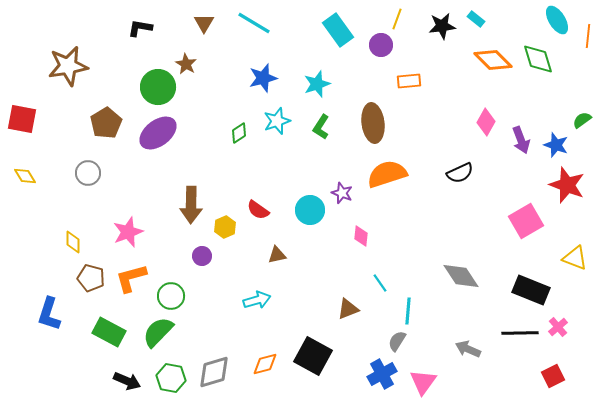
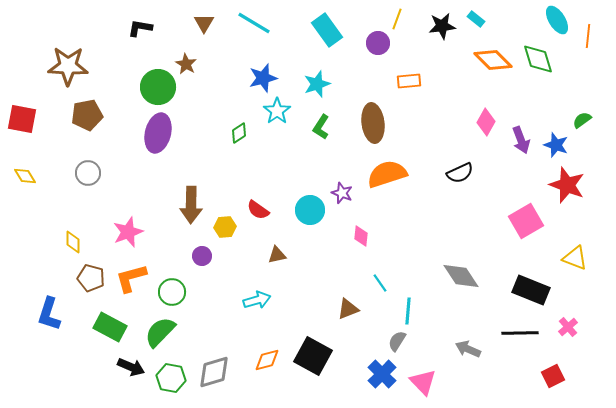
cyan rectangle at (338, 30): moved 11 px left
purple circle at (381, 45): moved 3 px left, 2 px up
brown star at (68, 66): rotated 12 degrees clockwise
cyan star at (277, 121): moved 10 px up; rotated 16 degrees counterclockwise
brown pentagon at (106, 123): moved 19 px left, 8 px up; rotated 20 degrees clockwise
purple ellipse at (158, 133): rotated 39 degrees counterclockwise
yellow hexagon at (225, 227): rotated 20 degrees clockwise
green circle at (171, 296): moved 1 px right, 4 px up
pink cross at (558, 327): moved 10 px right
green rectangle at (109, 332): moved 1 px right, 5 px up
green semicircle at (158, 332): moved 2 px right
orange diamond at (265, 364): moved 2 px right, 4 px up
blue cross at (382, 374): rotated 16 degrees counterclockwise
black arrow at (127, 381): moved 4 px right, 14 px up
pink triangle at (423, 382): rotated 20 degrees counterclockwise
